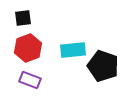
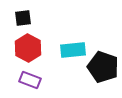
red hexagon: rotated 12 degrees counterclockwise
black pentagon: moved 1 px down
